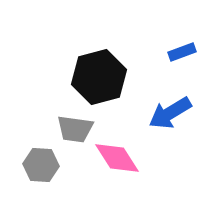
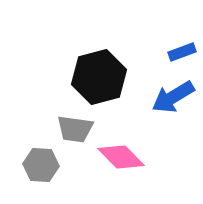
blue arrow: moved 3 px right, 16 px up
pink diamond: moved 4 px right, 1 px up; rotated 12 degrees counterclockwise
